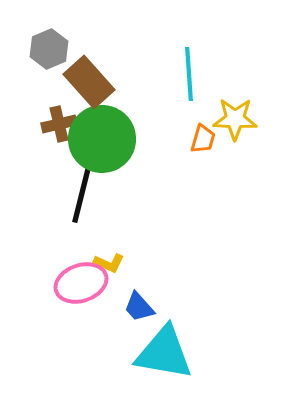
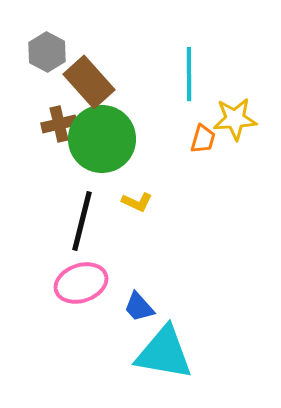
gray hexagon: moved 2 px left, 3 px down; rotated 9 degrees counterclockwise
cyan line: rotated 4 degrees clockwise
yellow star: rotated 6 degrees counterclockwise
black line: moved 28 px down
yellow L-shape: moved 28 px right, 61 px up
